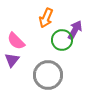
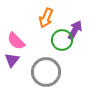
gray circle: moved 2 px left, 3 px up
